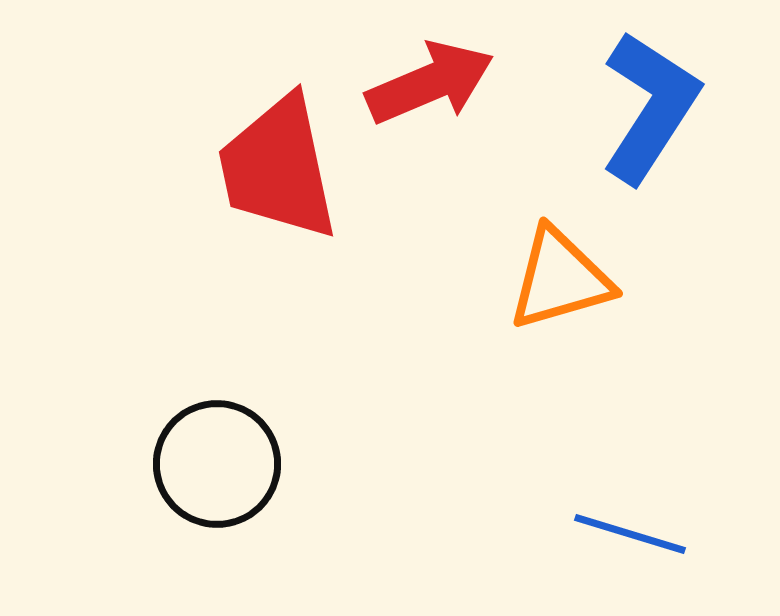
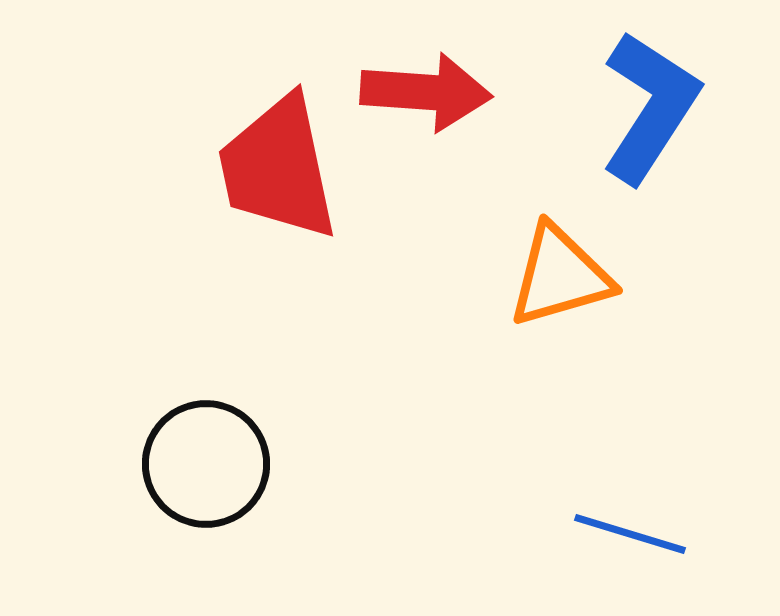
red arrow: moved 4 px left, 9 px down; rotated 27 degrees clockwise
orange triangle: moved 3 px up
black circle: moved 11 px left
